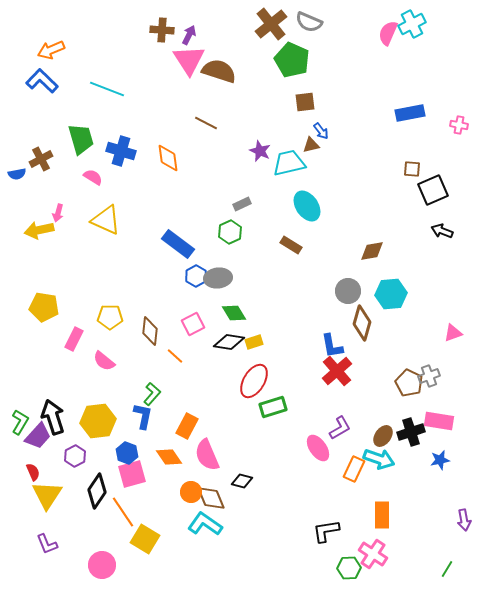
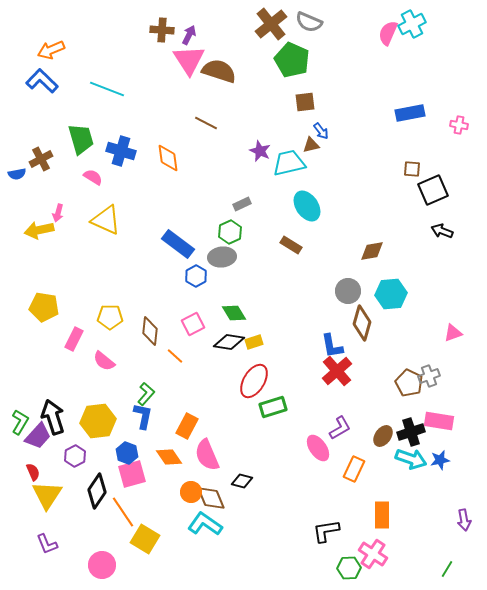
gray ellipse at (218, 278): moved 4 px right, 21 px up
green L-shape at (152, 394): moved 6 px left
cyan arrow at (379, 459): moved 32 px right
